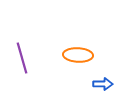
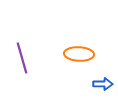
orange ellipse: moved 1 px right, 1 px up
